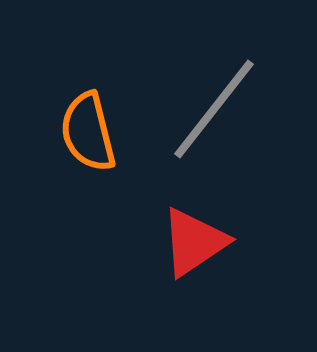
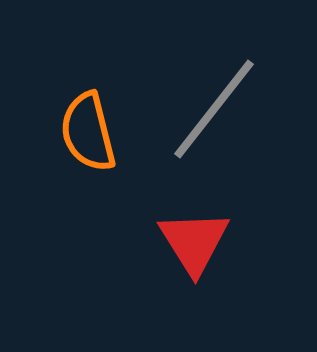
red triangle: rotated 28 degrees counterclockwise
